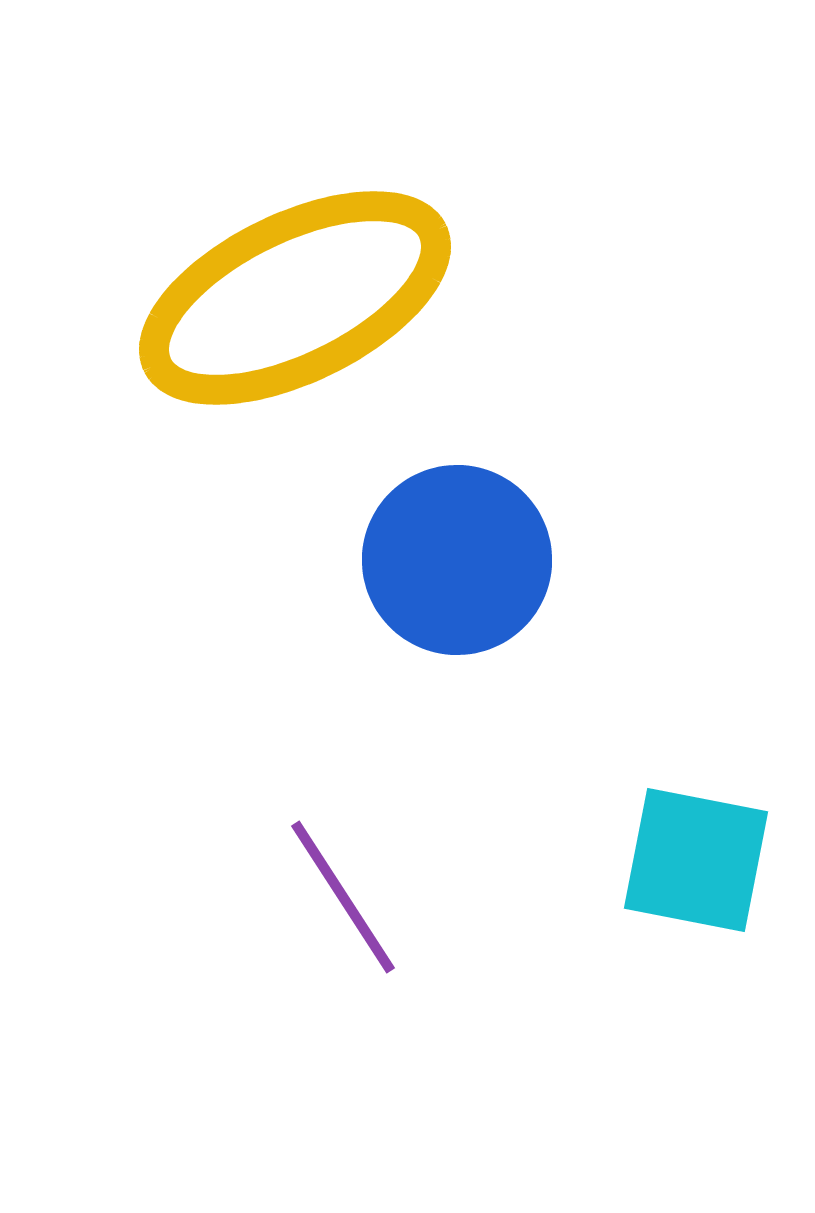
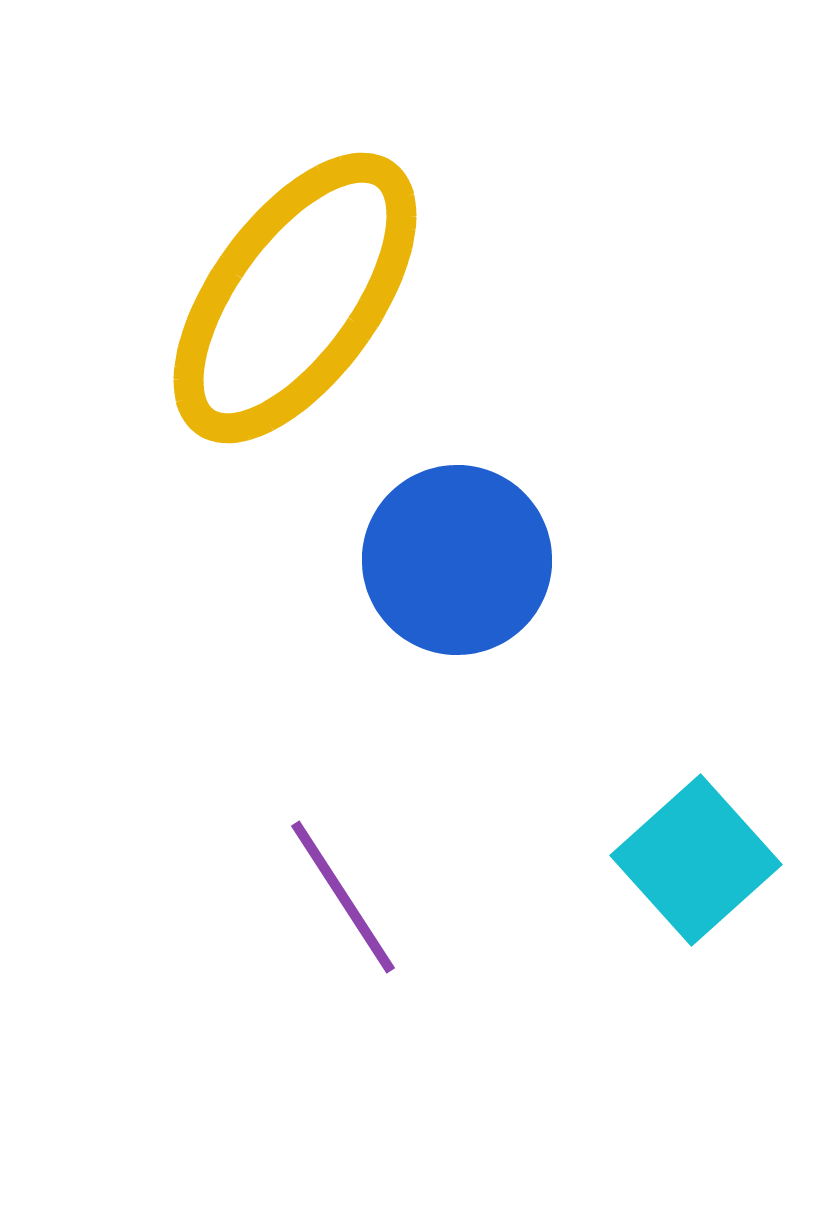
yellow ellipse: rotated 28 degrees counterclockwise
cyan square: rotated 37 degrees clockwise
